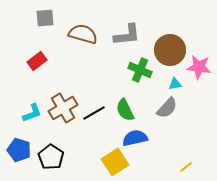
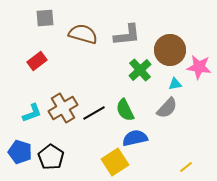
green cross: rotated 25 degrees clockwise
blue pentagon: moved 1 px right, 2 px down
